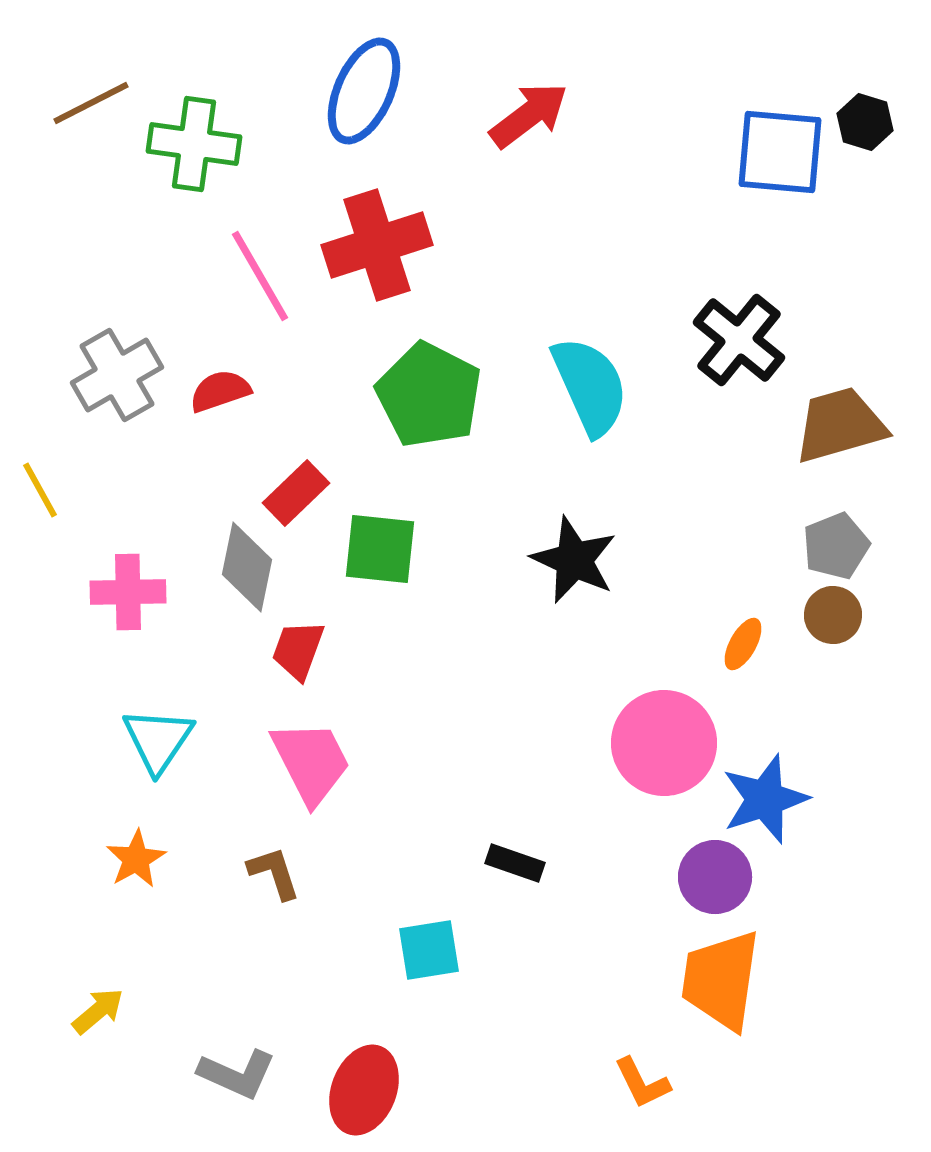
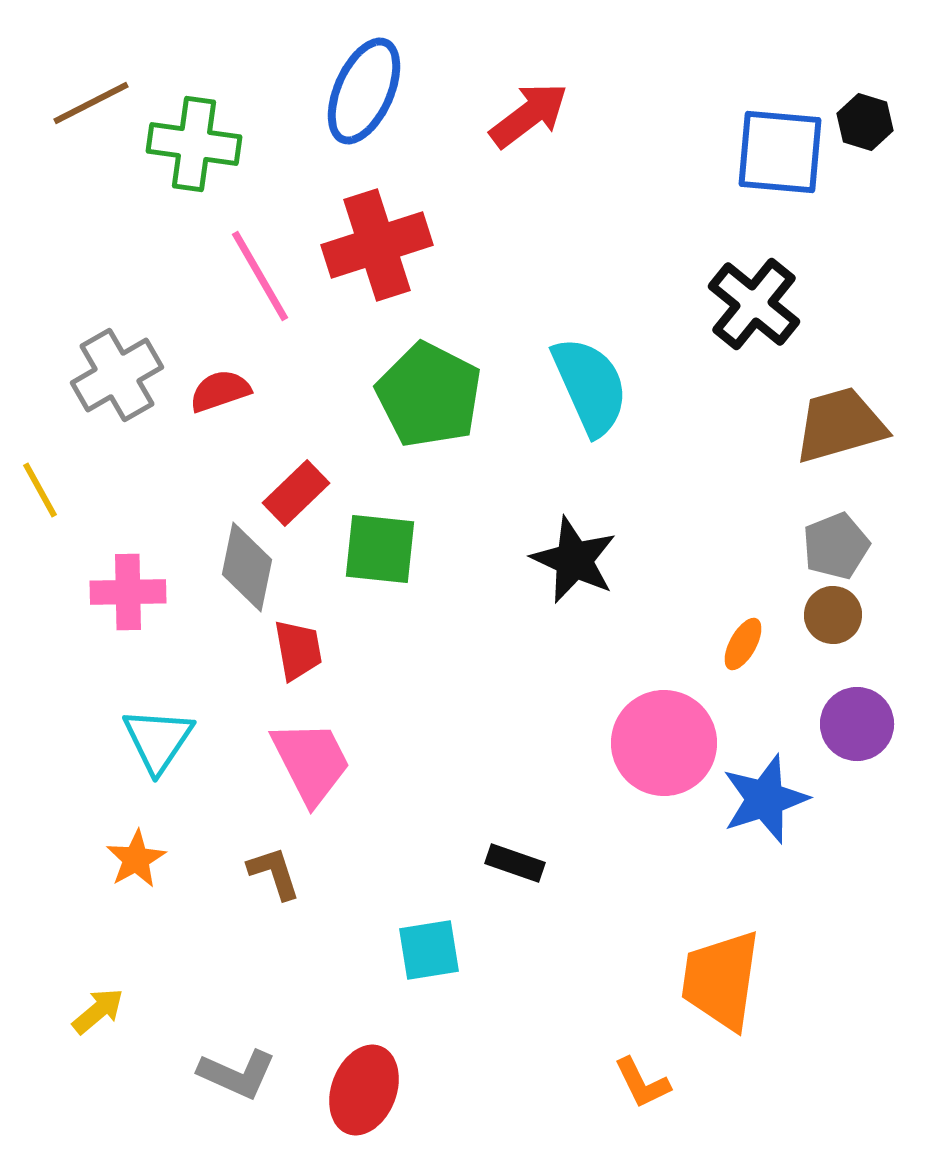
black cross: moved 15 px right, 36 px up
red trapezoid: rotated 150 degrees clockwise
purple circle: moved 142 px right, 153 px up
